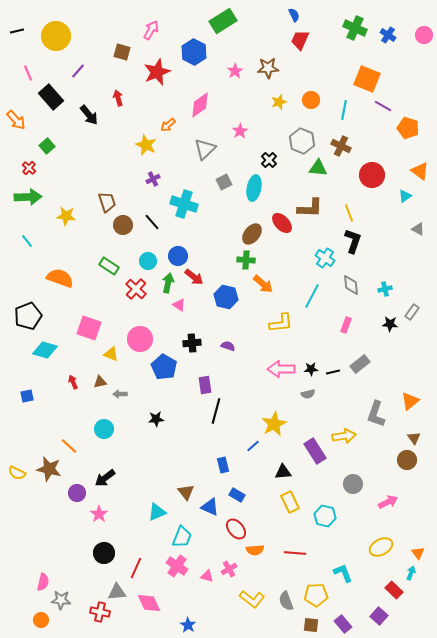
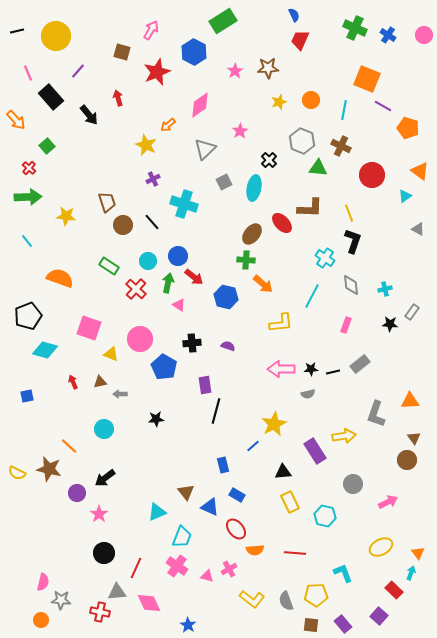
orange triangle at (410, 401): rotated 36 degrees clockwise
